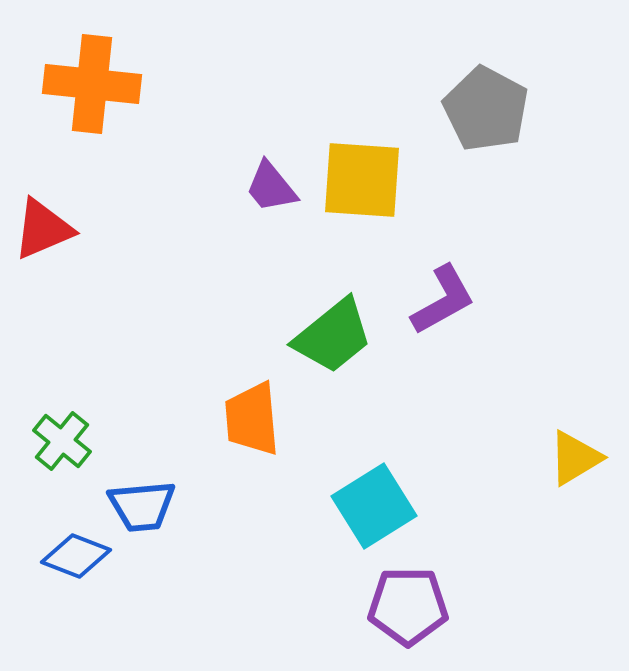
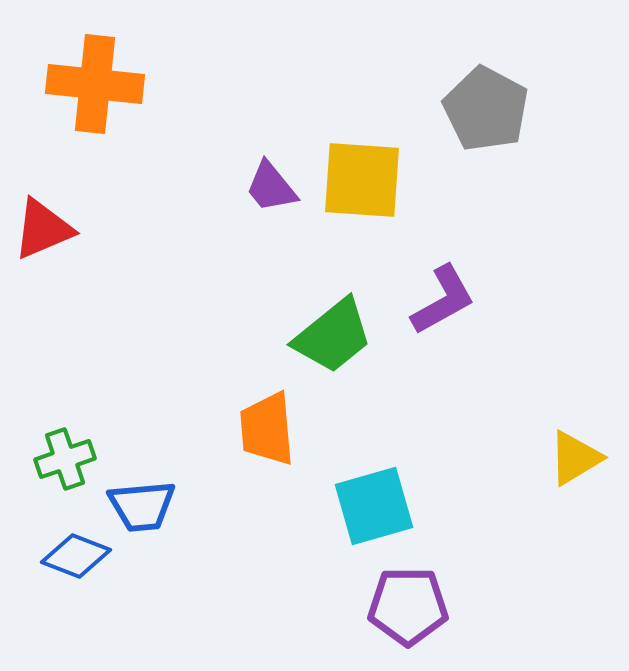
orange cross: moved 3 px right
orange trapezoid: moved 15 px right, 10 px down
green cross: moved 3 px right, 18 px down; rotated 32 degrees clockwise
cyan square: rotated 16 degrees clockwise
